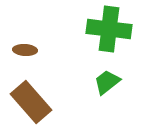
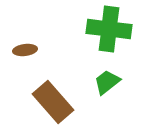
brown ellipse: rotated 10 degrees counterclockwise
brown rectangle: moved 22 px right
